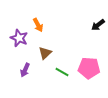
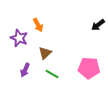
green line: moved 10 px left, 2 px down
